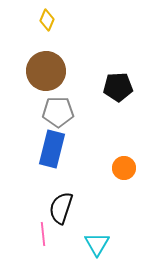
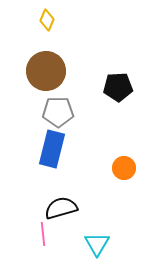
black semicircle: rotated 56 degrees clockwise
